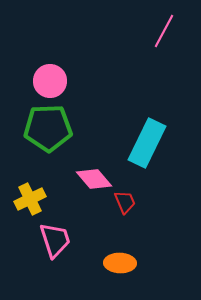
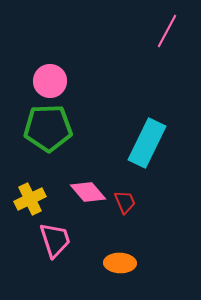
pink line: moved 3 px right
pink diamond: moved 6 px left, 13 px down
